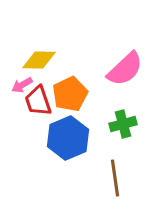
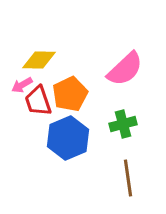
brown line: moved 13 px right
